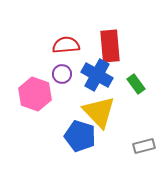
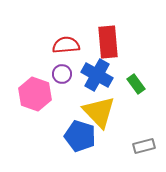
red rectangle: moved 2 px left, 4 px up
